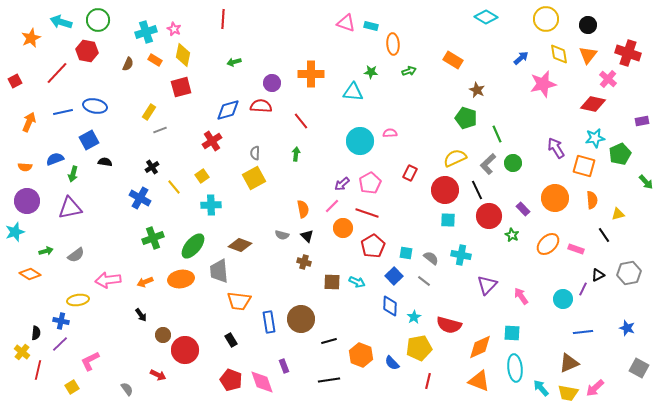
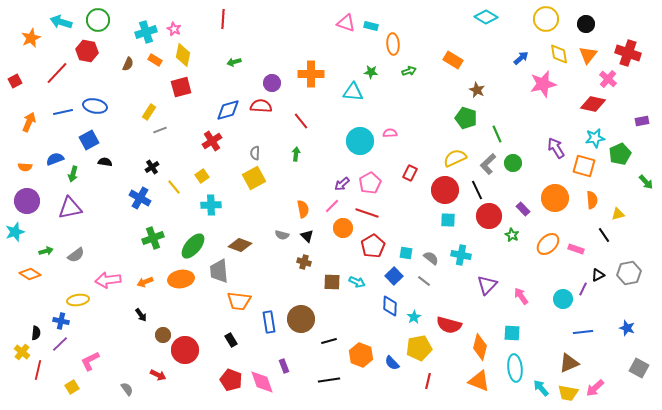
black circle at (588, 25): moved 2 px left, 1 px up
orange diamond at (480, 347): rotated 52 degrees counterclockwise
